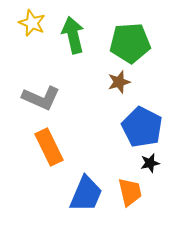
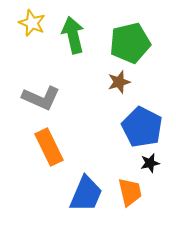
green pentagon: rotated 9 degrees counterclockwise
